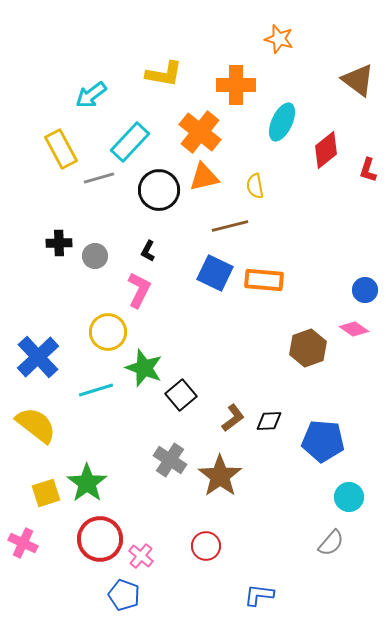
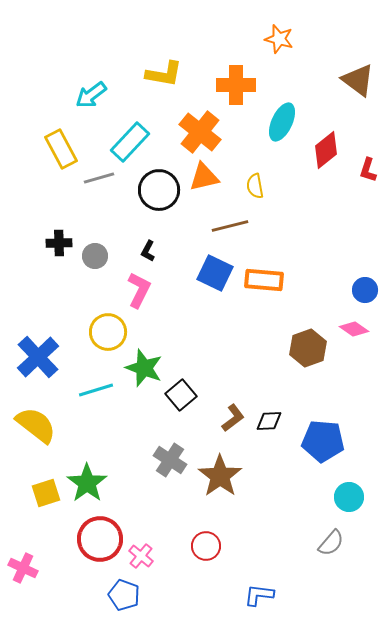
pink cross at (23, 543): moved 25 px down
